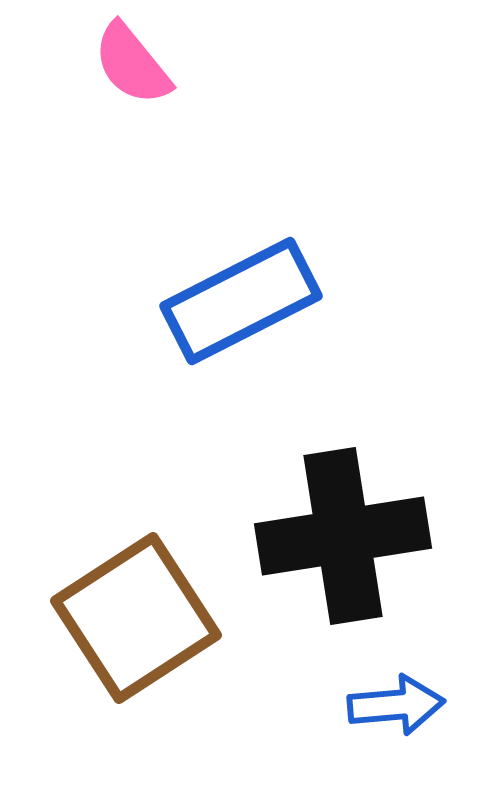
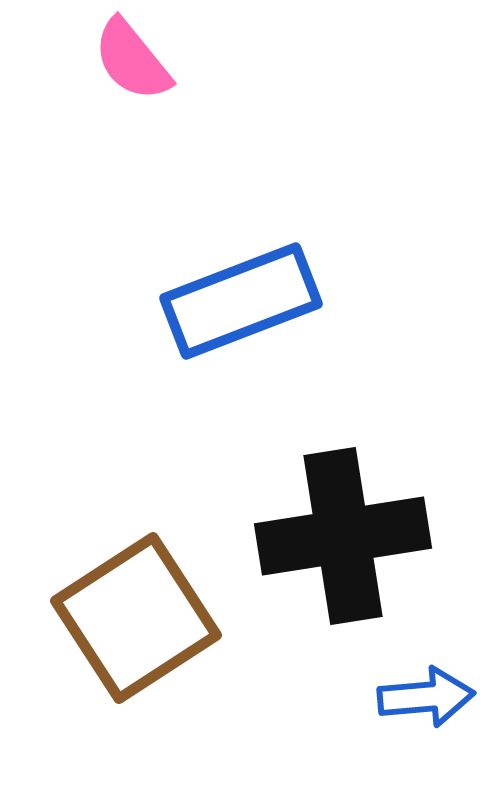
pink semicircle: moved 4 px up
blue rectangle: rotated 6 degrees clockwise
blue arrow: moved 30 px right, 8 px up
